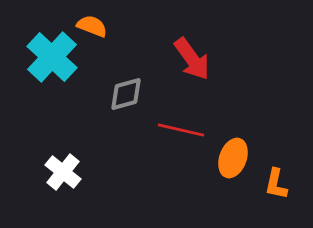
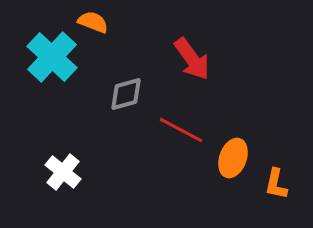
orange semicircle: moved 1 px right, 4 px up
red line: rotated 15 degrees clockwise
